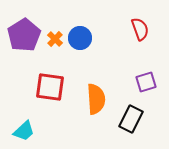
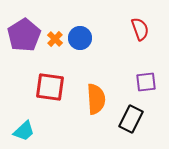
purple square: rotated 10 degrees clockwise
